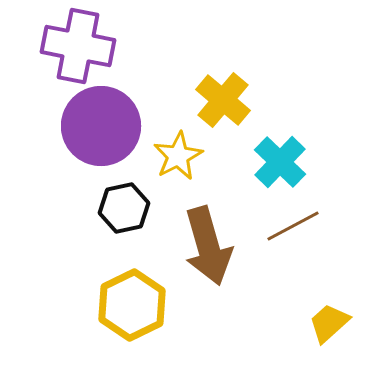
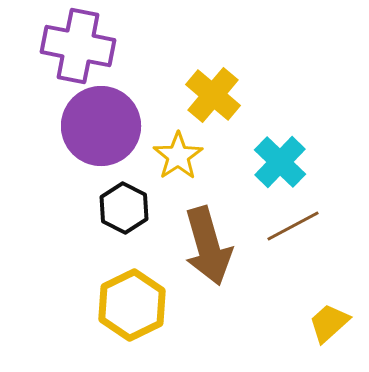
yellow cross: moved 10 px left, 5 px up
yellow star: rotated 6 degrees counterclockwise
black hexagon: rotated 21 degrees counterclockwise
